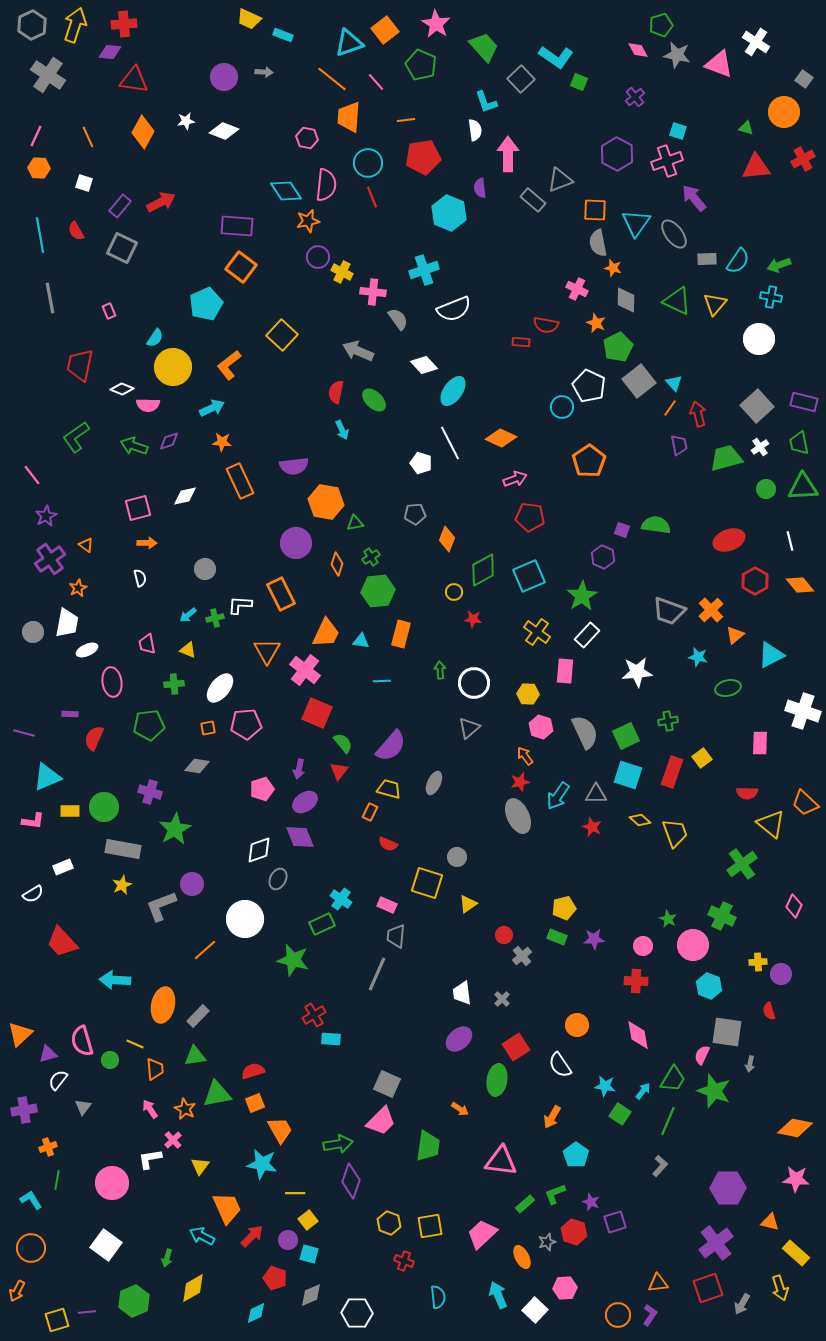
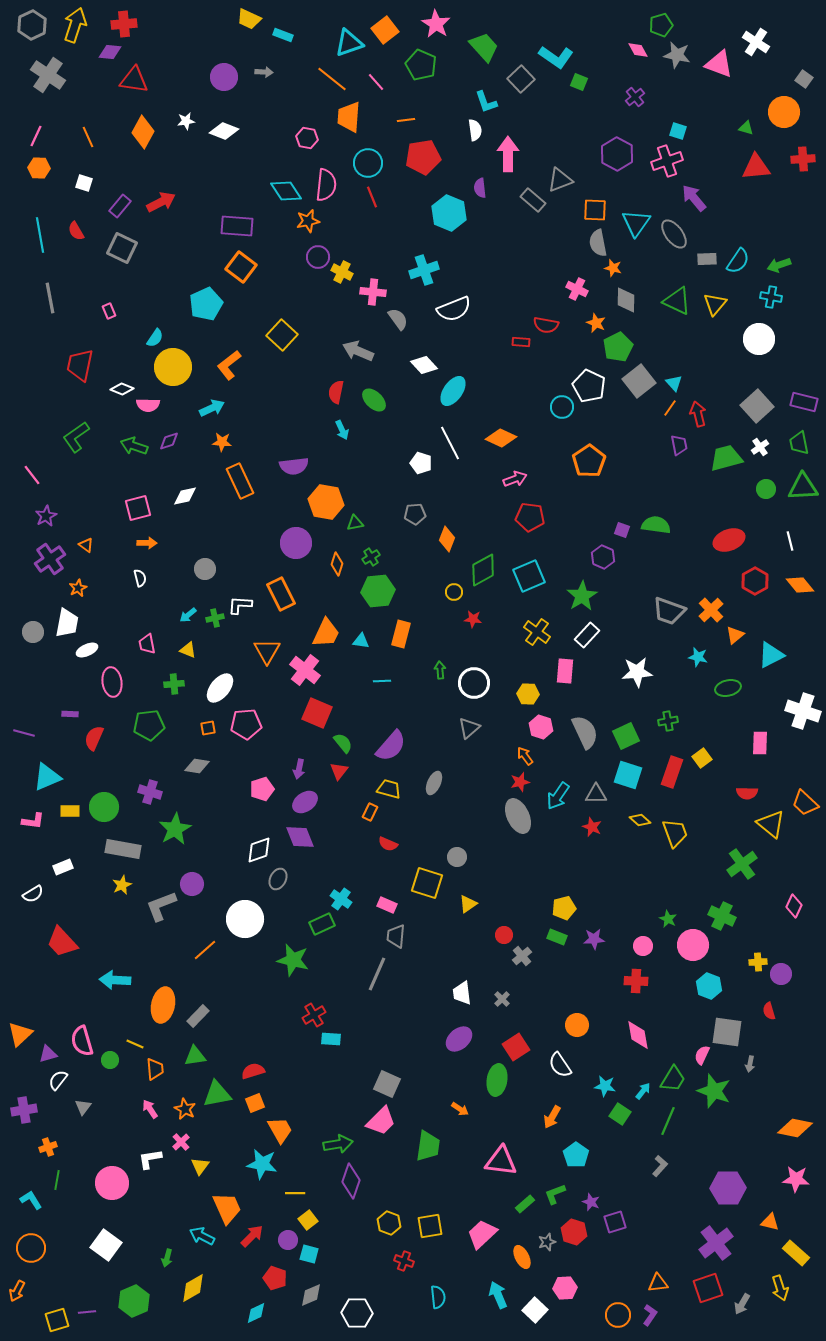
red cross at (803, 159): rotated 25 degrees clockwise
pink cross at (173, 1140): moved 8 px right, 2 px down
